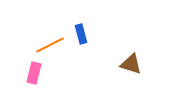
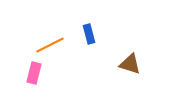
blue rectangle: moved 8 px right
brown triangle: moved 1 px left
